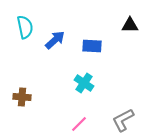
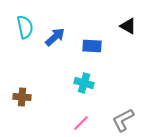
black triangle: moved 2 px left, 1 px down; rotated 30 degrees clockwise
blue arrow: moved 3 px up
cyan cross: rotated 18 degrees counterclockwise
pink line: moved 2 px right, 1 px up
